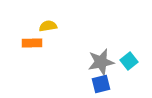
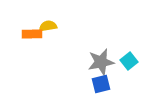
orange rectangle: moved 9 px up
